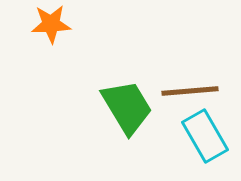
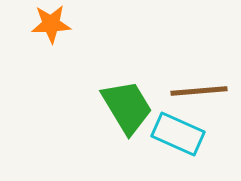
brown line: moved 9 px right
cyan rectangle: moved 27 px left, 2 px up; rotated 36 degrees counterclockwise
